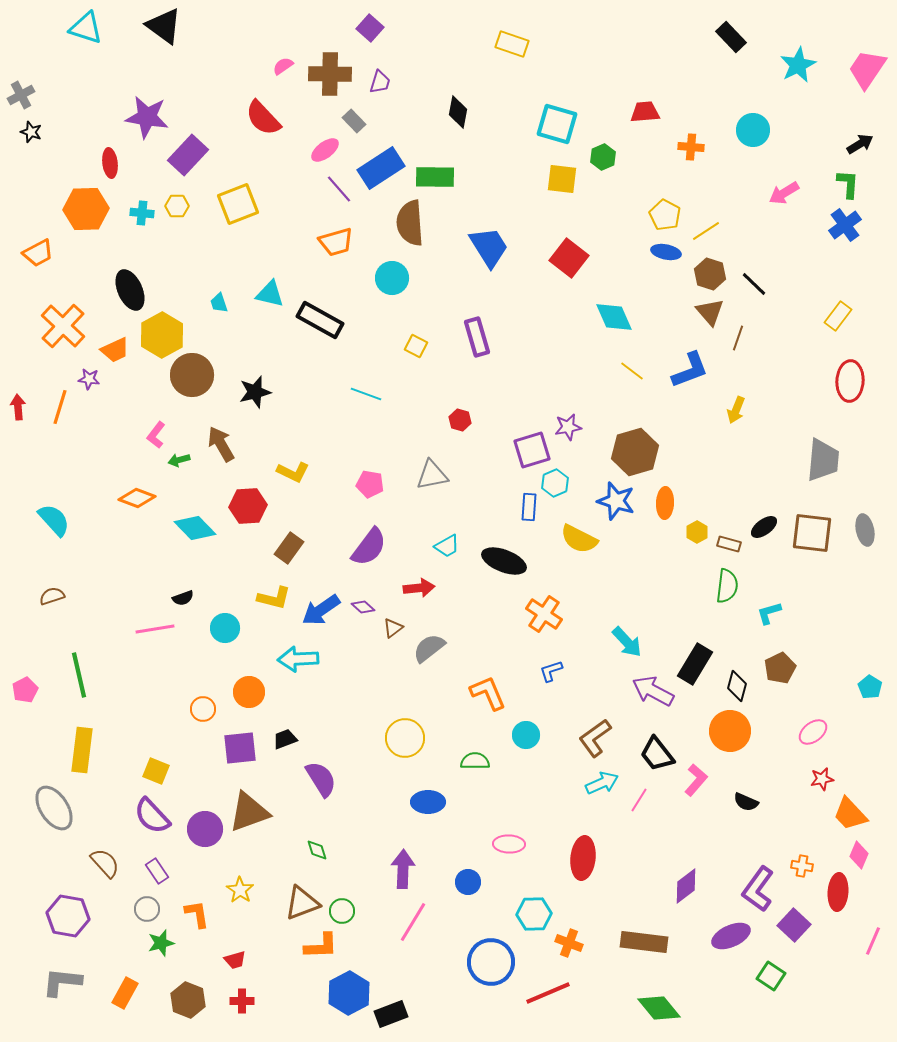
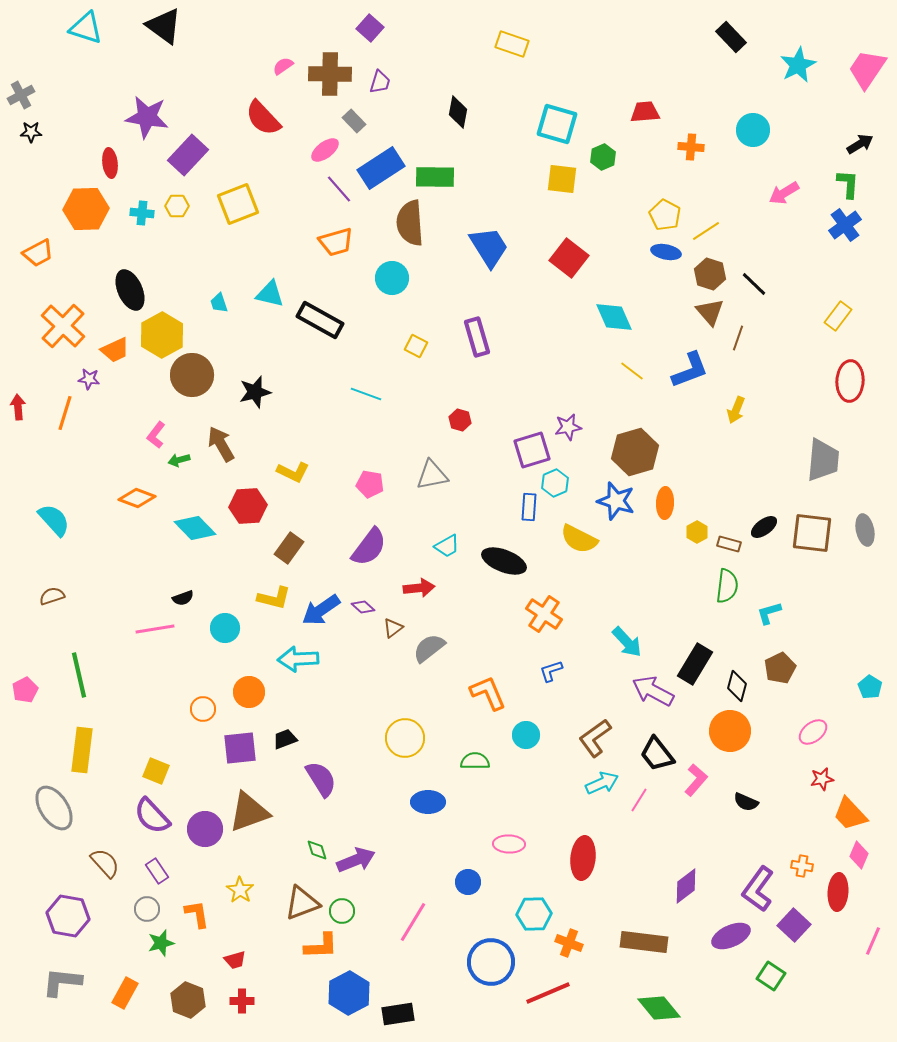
black star at (31, 132): rotated 20 degrees counterclockwise
orange line at (60, 407): moved 5 px right, 6 px down
purple arrow at (403, 869): moved 47 px left, 9 px up; rotated 66 degrees clockwise
black rectangle at (391, 1014): moved 7 px right; rotated 12 degrees clockwise
